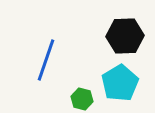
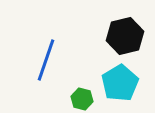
black hexagon: rotated 12 degrees counterclockwise
